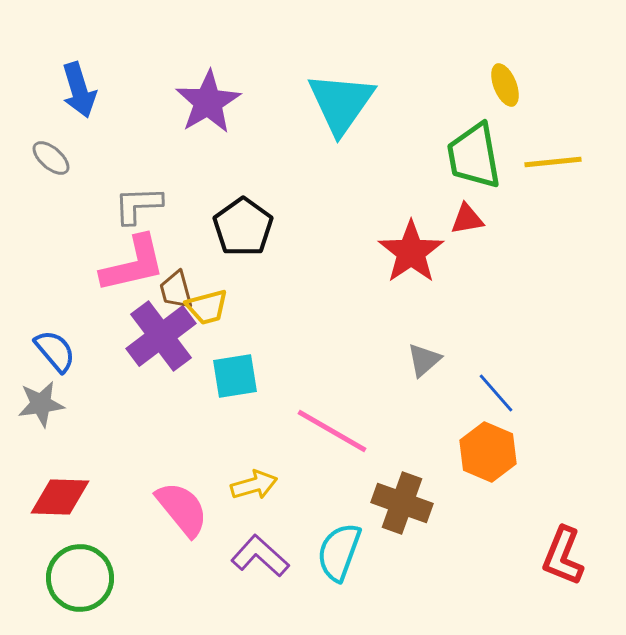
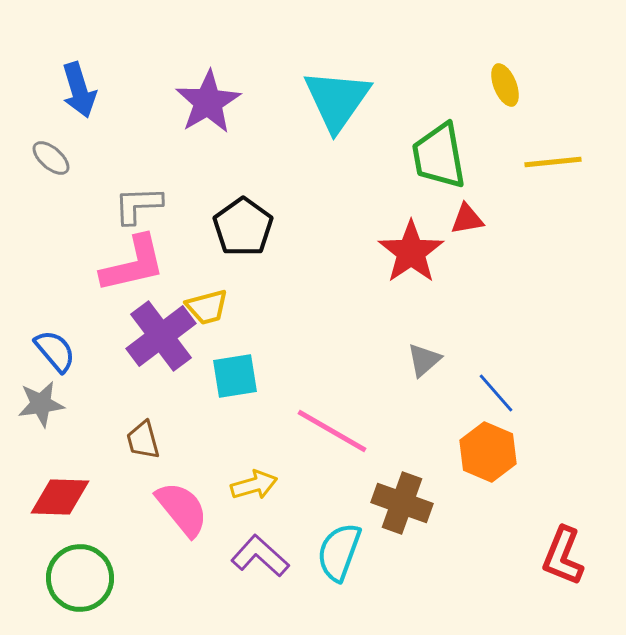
cyan triangle: moved 4 px left, 3 px up
green trapezoid: moved 35 px left
brown trapezoid: moved 33 px left, 150 px down
